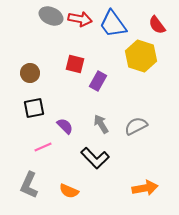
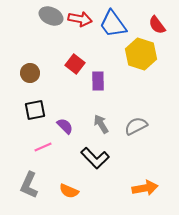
yellow hexagon: moved 2 px up
red square: rotated 24 degrees clockwise
purple rectangle: rotated 30 degrees counterclockwise
black square: moved 1 px right, 2 px down
